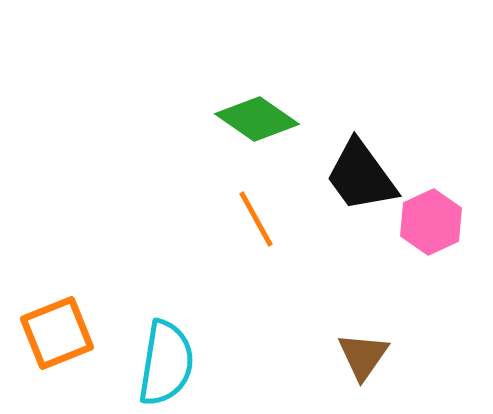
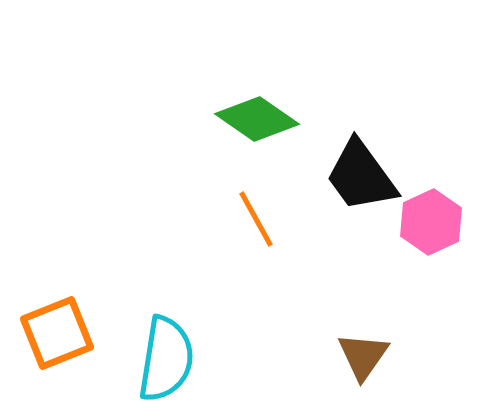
cyan semicircle: moved 4 px up
